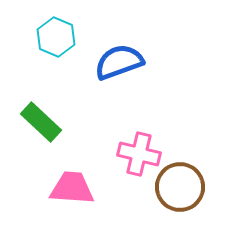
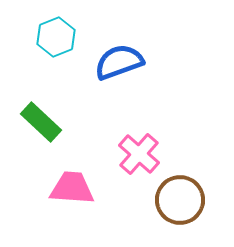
cyan hexagon: rotated 15 degrees clockwise
pink cross: rotated 27 degrees clockwise
brown circle: moved 13 px down
